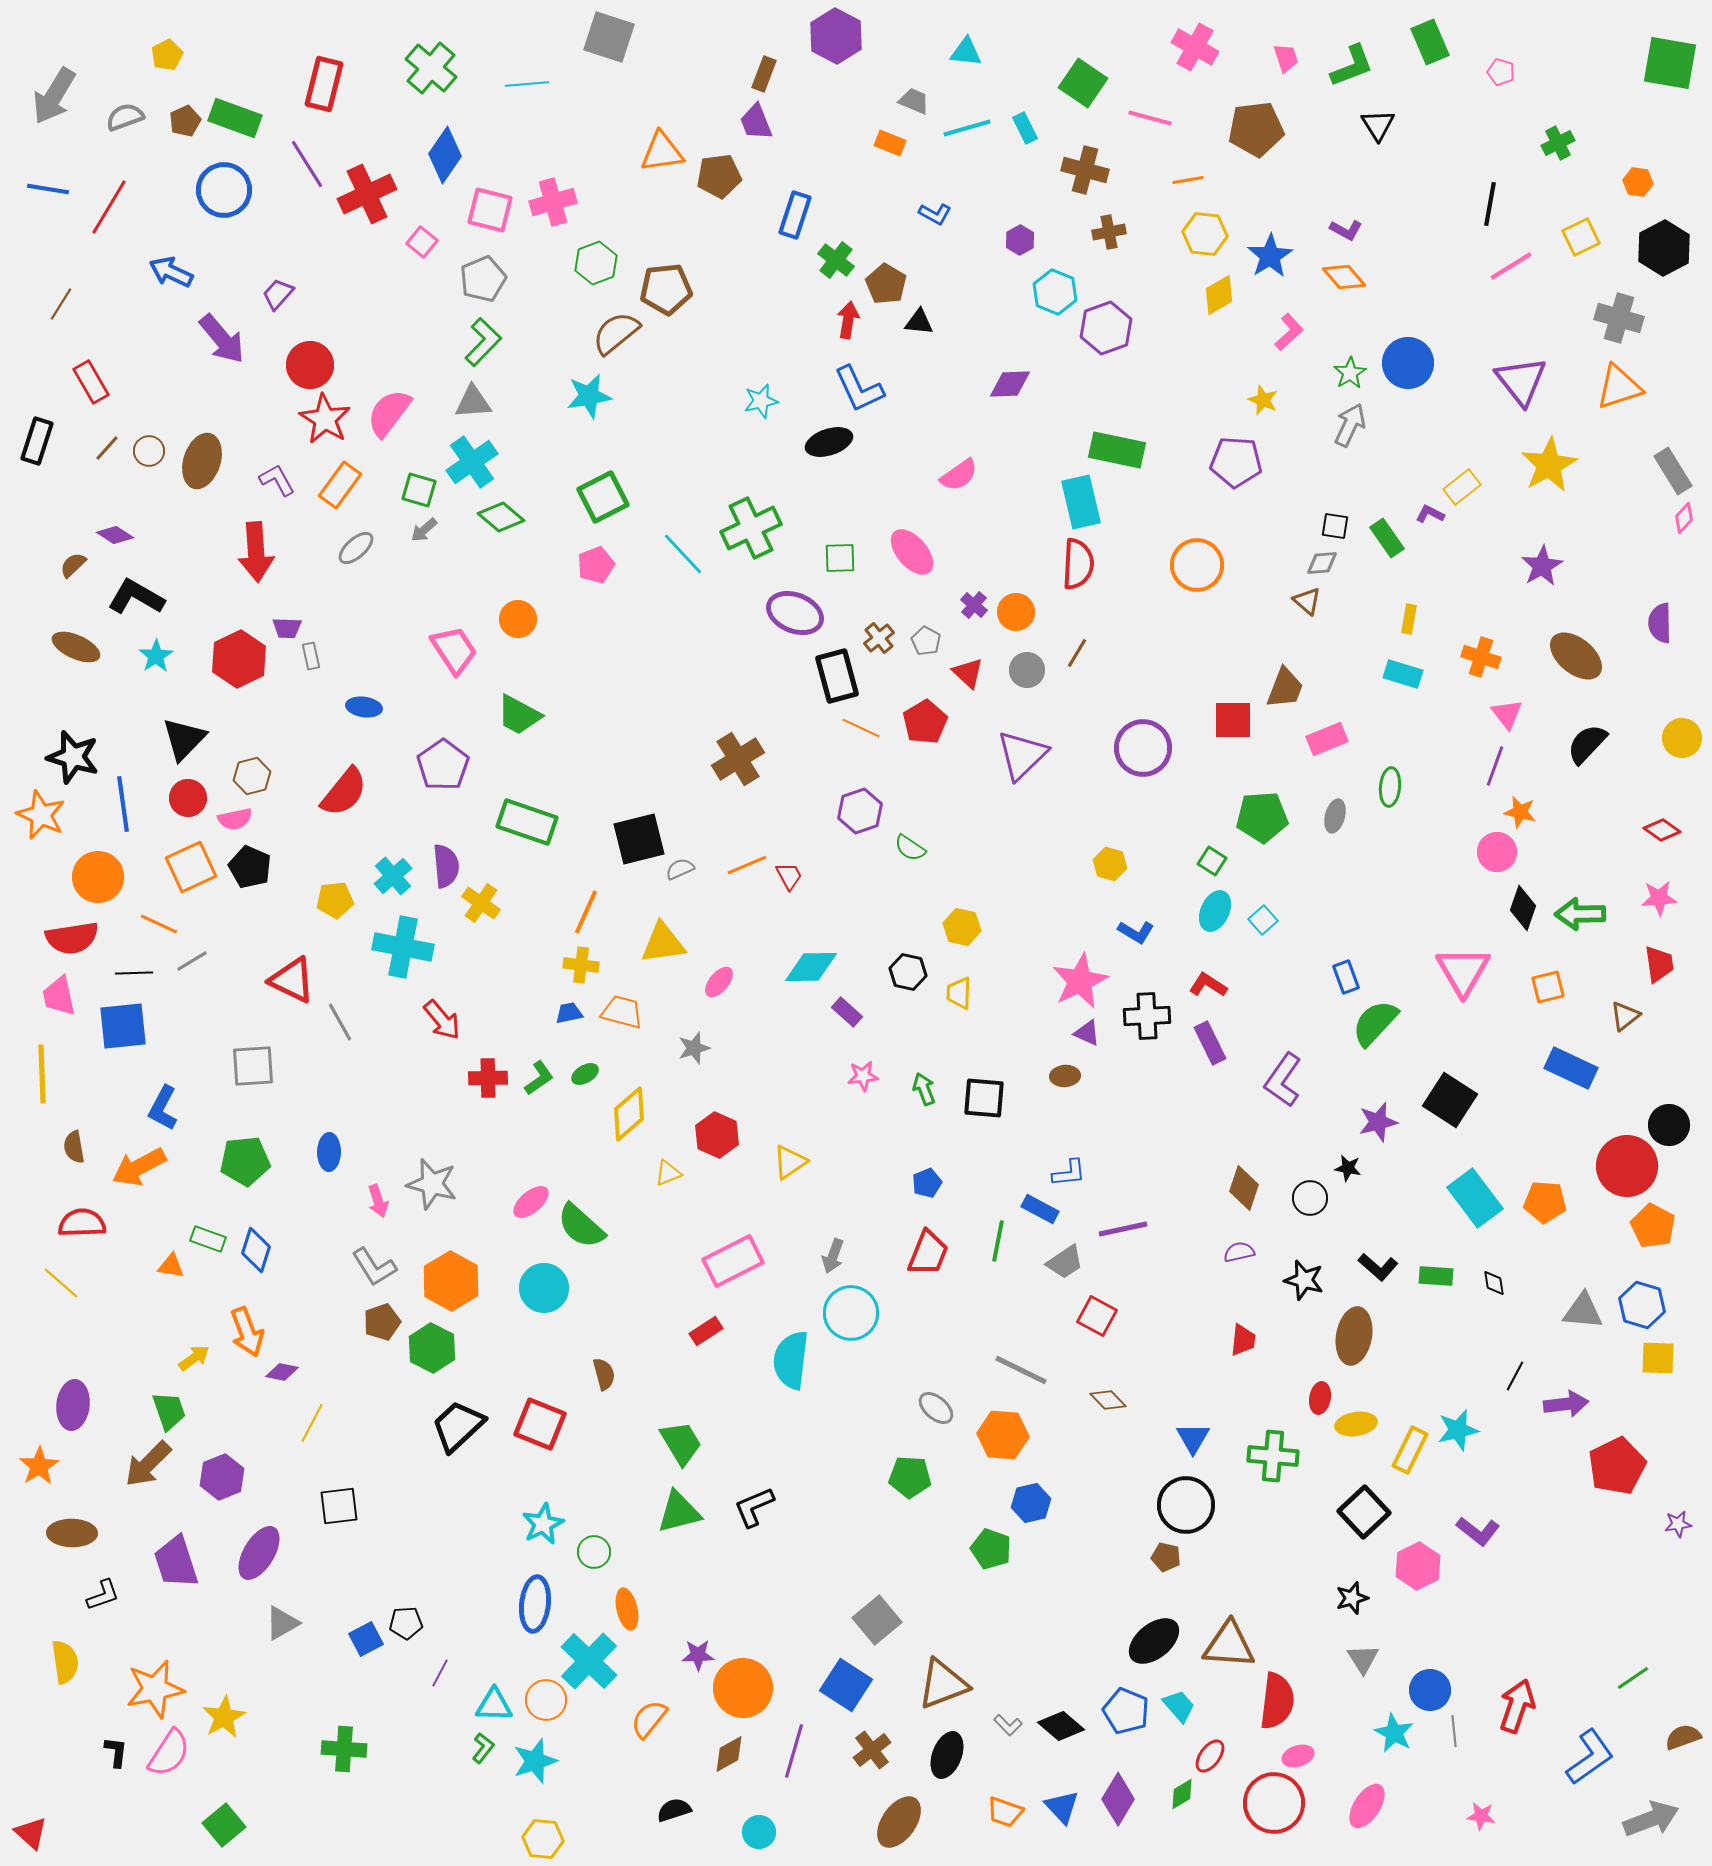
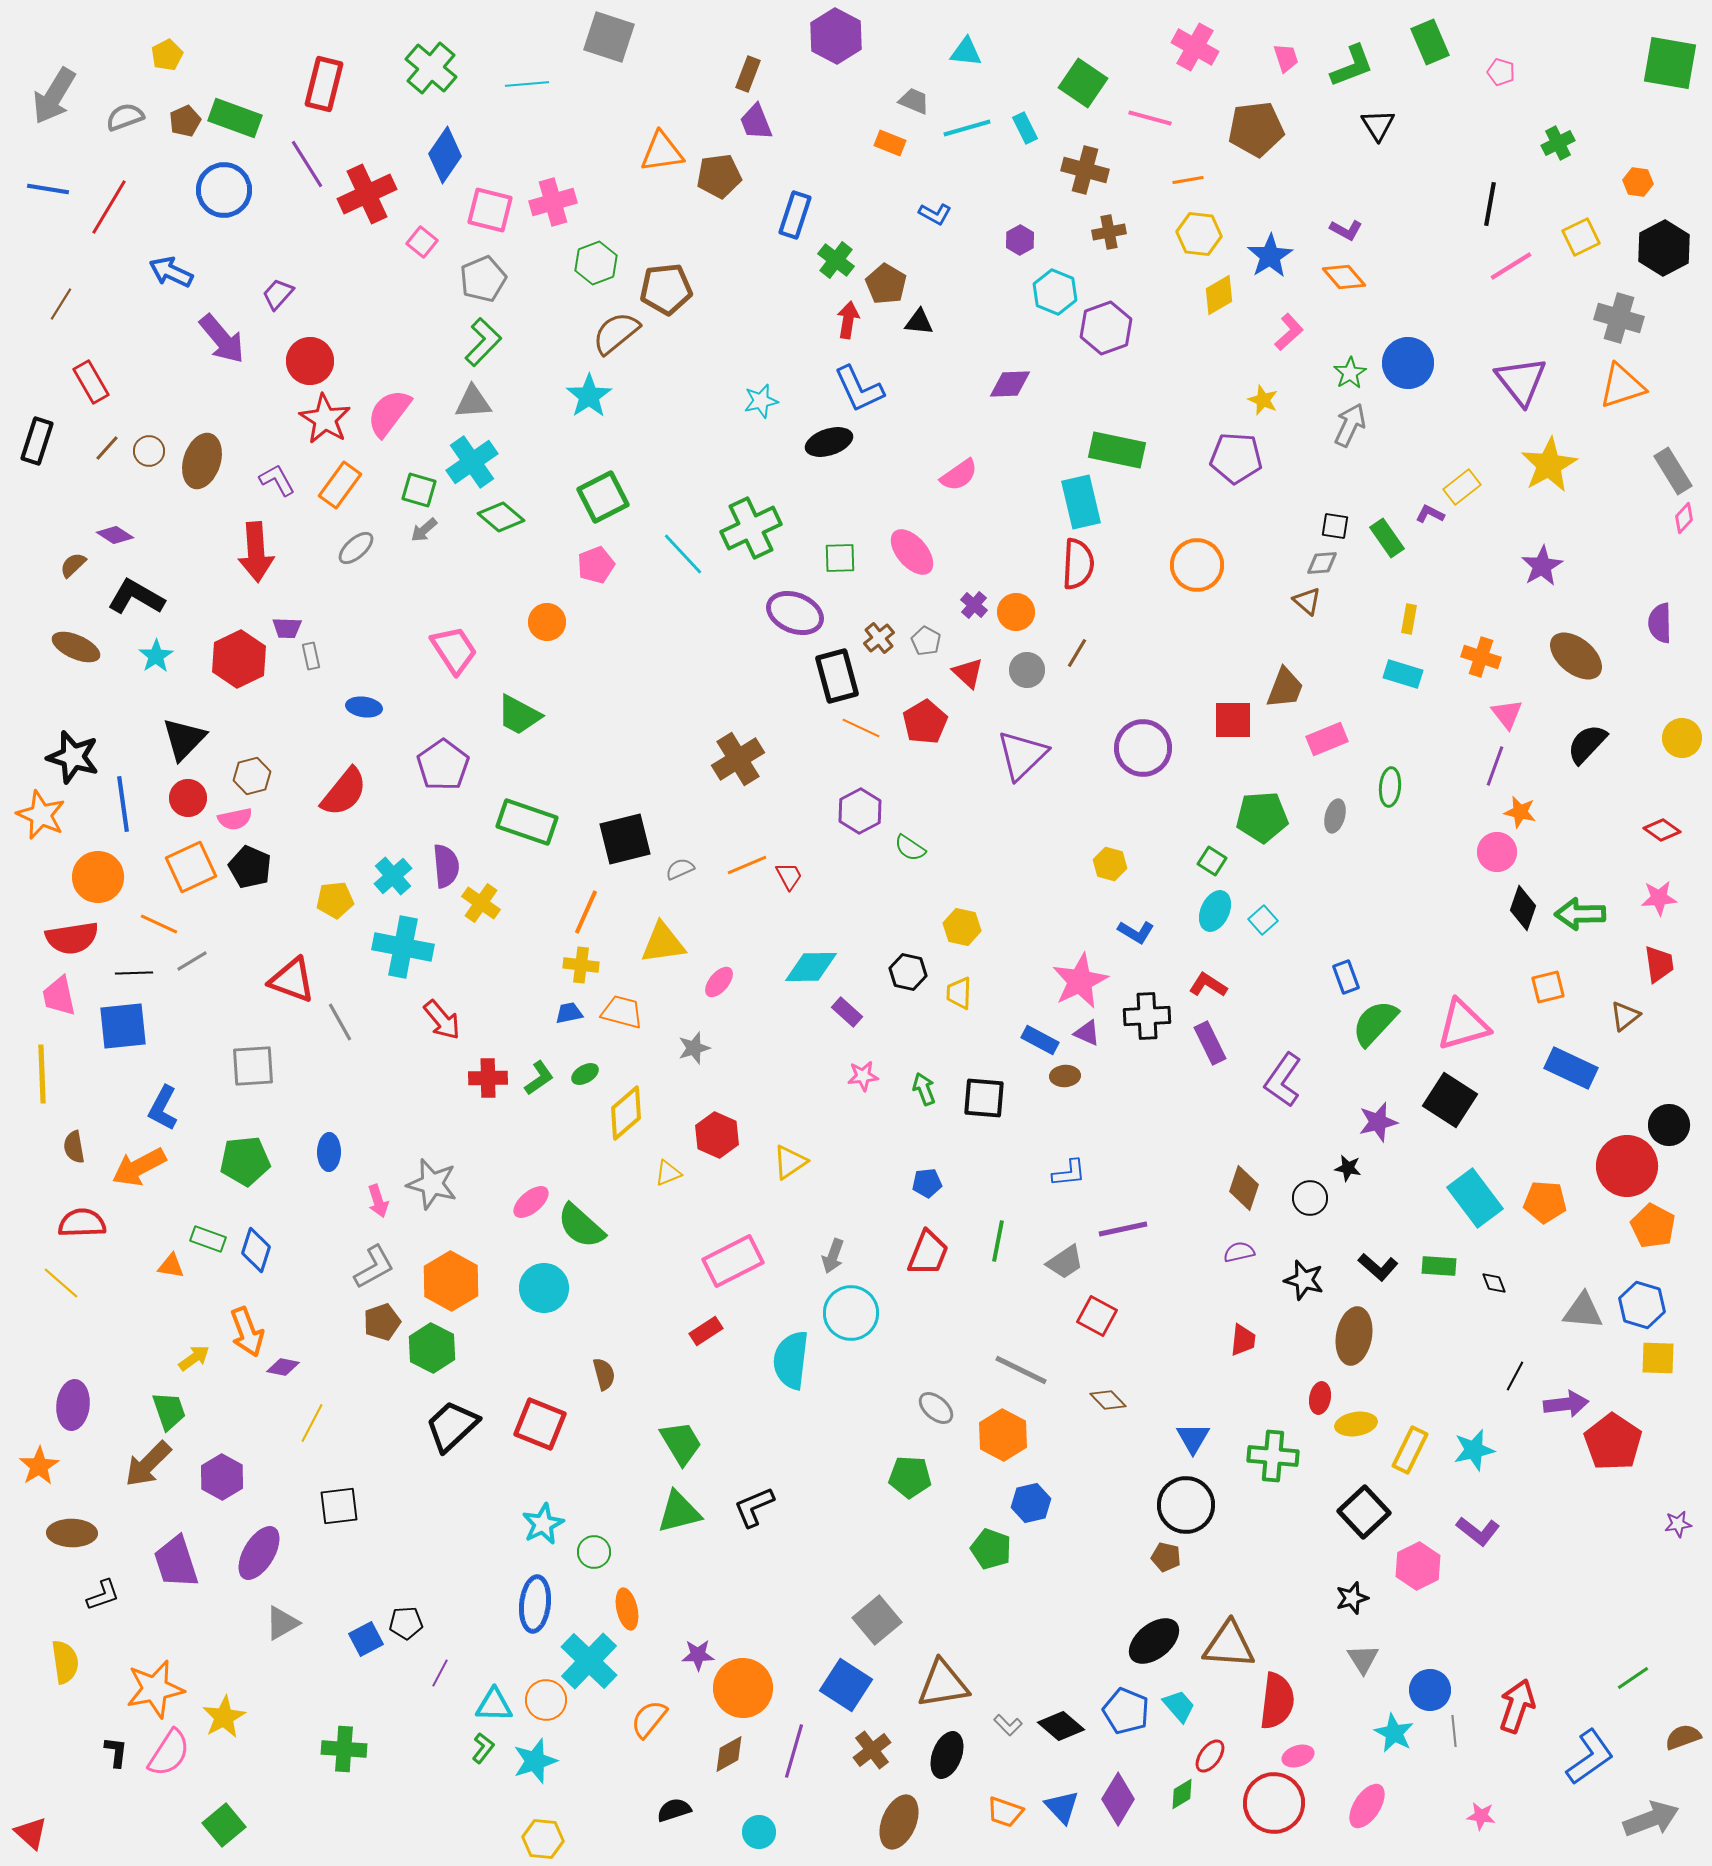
brown rectangle at (764, 74): moved 16 px left
yellow hexagon at (1205, 234): moved 6 px left
red circle at (310, 365): moved 4 px up
orange triangle at (1619, 387): moved 3 px right, 1 px up
cyan star at (589, 396): rotated 24 degrees counterclockwise
purple pentagon at (1236, 462): moved 4 px up
orange circle at (518, 619): moved 29 px right, 3 px down
purple hexagon at (860, 811): rotated 9 degrees counterclockwise
black square at (639, 839): moved 14 px left
pink triangle at (1463, 971): moved 54 px down; rotated 44 degrees clockwise
red triangle at (292, 980): rotated 6 degrees counterclockwise
yellow diamond at (629, 1114): moved 3 px left, 1 px up
blue pentagon at (927, 1183): rotated 16 degrees clockwise
blue rectangle at (1040, 1209): moved 169 px up
gray L-shape at (374, 1267): rotated 87 degrees counterclockwise
green rectangle at (1436, 1276): moved 3 px right, 10 px up
black diamond at (1494, 1283): rotated 12 degrees counterclockwise
purple diamond at (282, 1372): moved 1 px right, 5 px up
black trapezoid at (458, 1426): moved 6 px left
cyan star at (1458, 1430): moved 16 px right, 20 px down
orange hexagon at (1003, 1435): rotated 24 degrees clockwise
red pentagon at (1617, 1466): moved 4 px left, 24 px up; rotated 12 degrees counterclockwise
purple hexagon at (222, 1477): rotated 9 degrees counterclockwise
brown triangle at (943, 1684): rotated 12 degrees clockwise
brown ellipse at (899, 1822): rotated 12 degrees counterclockwise
